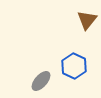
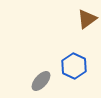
brown triangle: moved 1 px up; rotated 15 degrees clockwise
